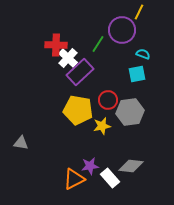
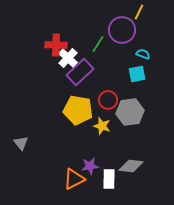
yellow star: rotated 30 degrees clockwise
gray triangle: rotated 42 degrees clockwise
white rectangle: moved 1 px left, 1 px down; rotated 42 degrees clockwise
